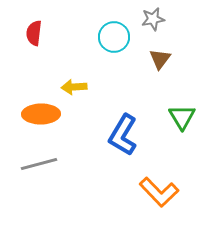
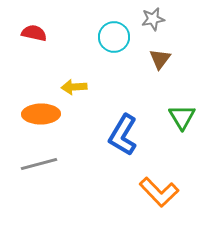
red semicircle: rotated 95 degrees clockwise
